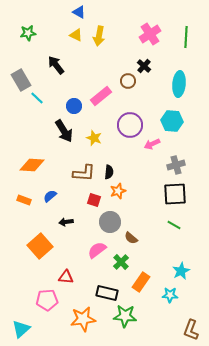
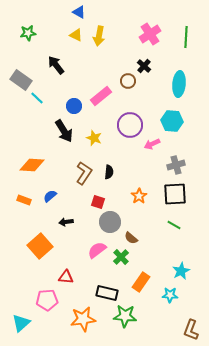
gray rectangle at (21, 80): rotated 25 degrees counterclockwise
brown L-shape at (84, 173): rotated 60 degrees counterclockwise
orange star at (118, 191): moved 21 px right, 5 px down; rotated 14 degrees counterclockwise
red square at (94, 200): moved 4 px right, 2 px down
green cross at (121, 262): moved 5 px up
cyan triangle at (21, 329): moved 6 px up
